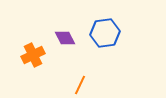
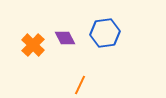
orange cross: moved 10 px up; rotated 20 degrees counterclockwise
